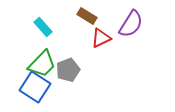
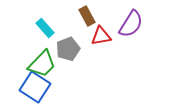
brown rectangle: rotated 30 degrees clockwise
cyan rectangle: moved 2 px right, 1 px down
red triangle: moved 2 px up; rotated 15 degrees clockwise
gray pentagon: moved 21 px up
